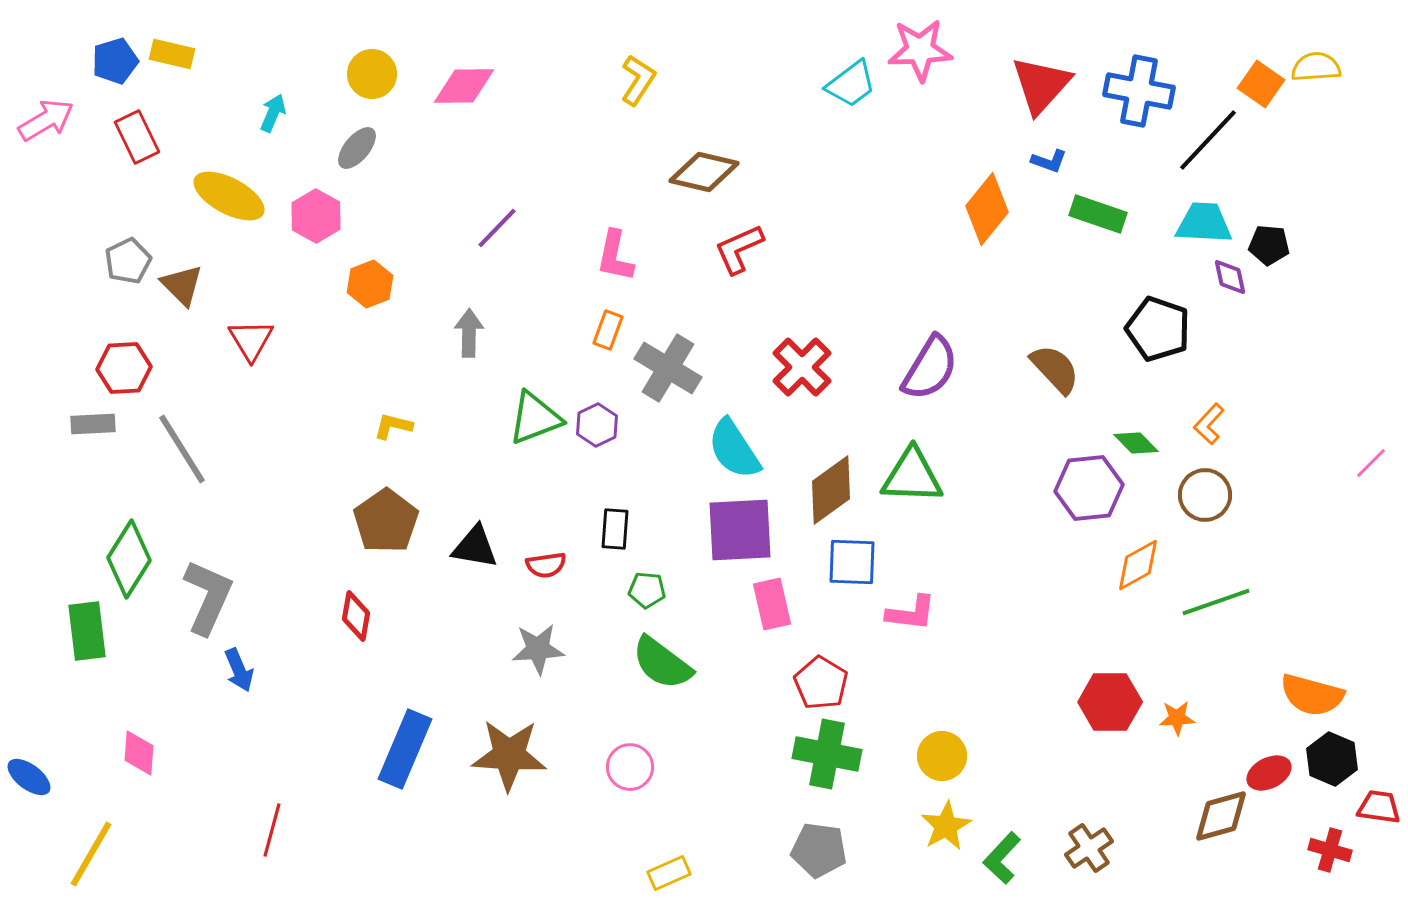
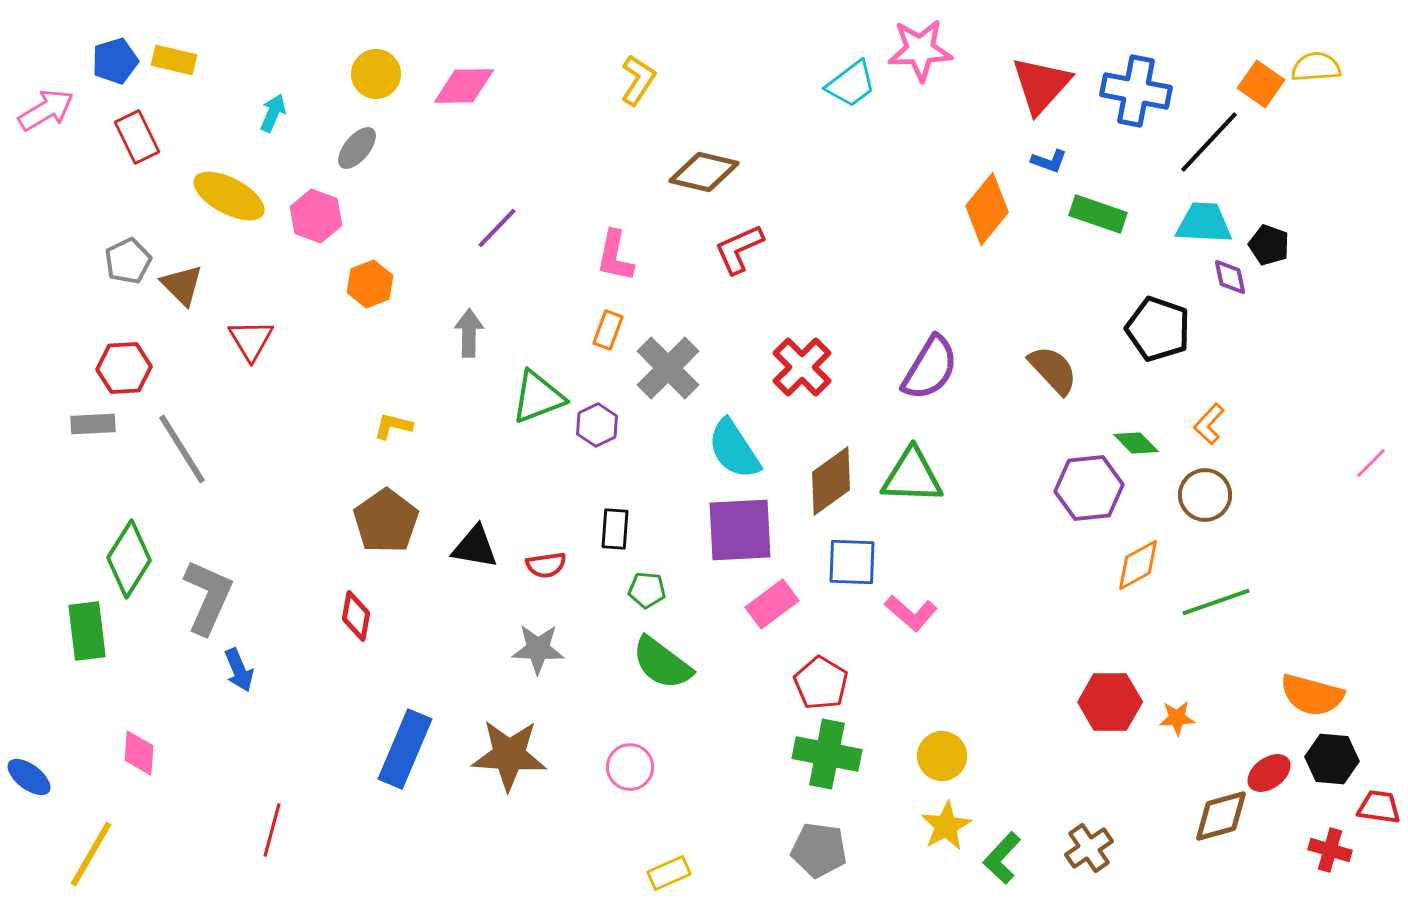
yellow rectangle at (172, 54): moved 2 px right, 6 px down
yellow circle at (372, 74): moved 4 px right
blue cross at (1139, 91): moved 3 px left
pink arrow at (46, 120): moved 10 px up
black line at (1208, 140): moved 1 px right, 2 px down
pink hexagon at (316, 216): rotated 9 degrees counterclockwise
black pentagon at (1269, 245): rotated 15 degrees clockwise
gray cross at (668, 368): rotated 14 degrees clockwise
brown semicircle at (1055, 369): moved 2 px left, 1 px down
green triangle at (535, 418): moved 3 px right, 21 px up
brown diamond at (831, 490): moved 9 px up
pink rectangle at (772, 604): rotated 66 degrees clockwise
pink L-shape at (911, 613): rotated 34 degrees clockwise
gray star at (538, 649): rotated 6 degrees clockwise
black hexagon at (1332, 759): rotated 18 degrees counterclockwise
red ellipse at (1269, 773): rotated 9 degrees counterclockwise
